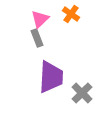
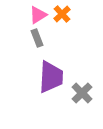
orange cross: moved 9 px left; rotated 12 degrees clockwise
pink triangle: moved 2 px left, 4 px up; rotated 12 degrees clockwise
